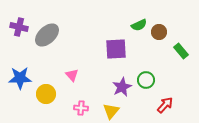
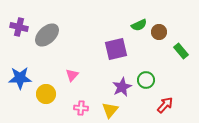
purple square: rotated 10 degrees counterclockwise
pink triangle: rotated 24 degrees clockwise
yellow triangle: moved 1 px left, 1 px up
